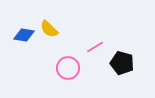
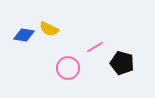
yellow semicircle: rotated 18 degrees counterclockwise
